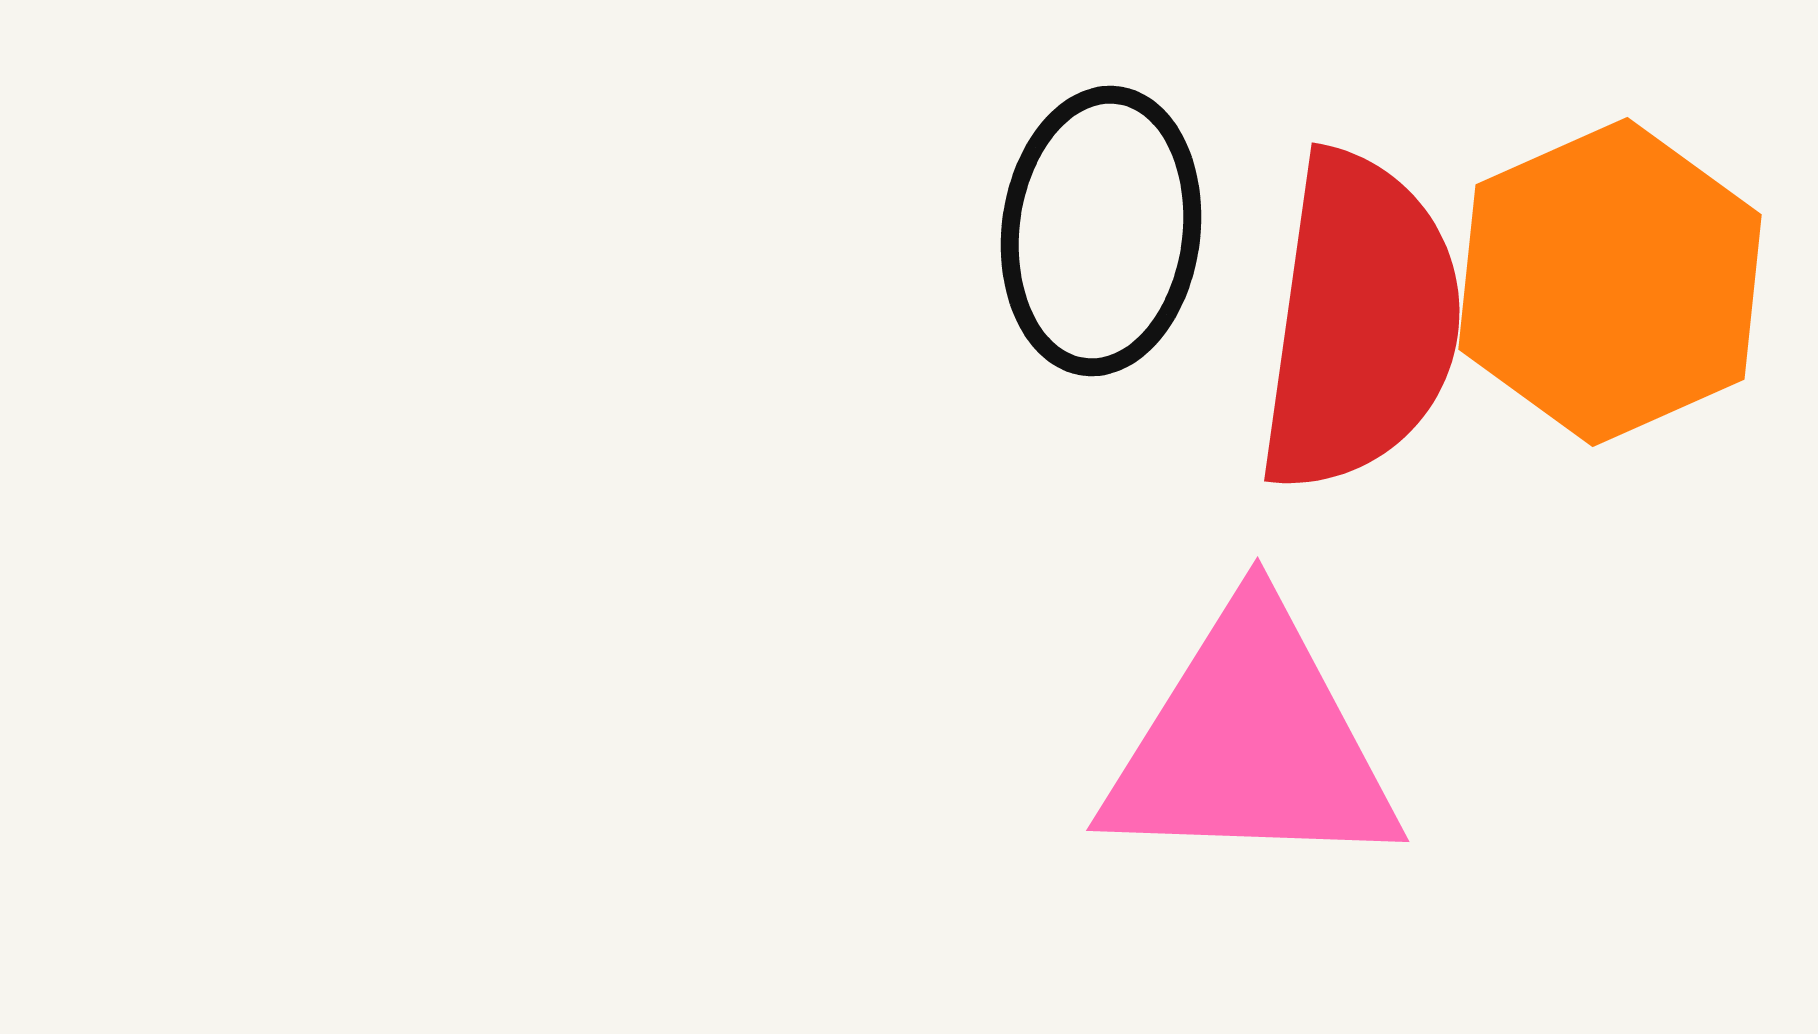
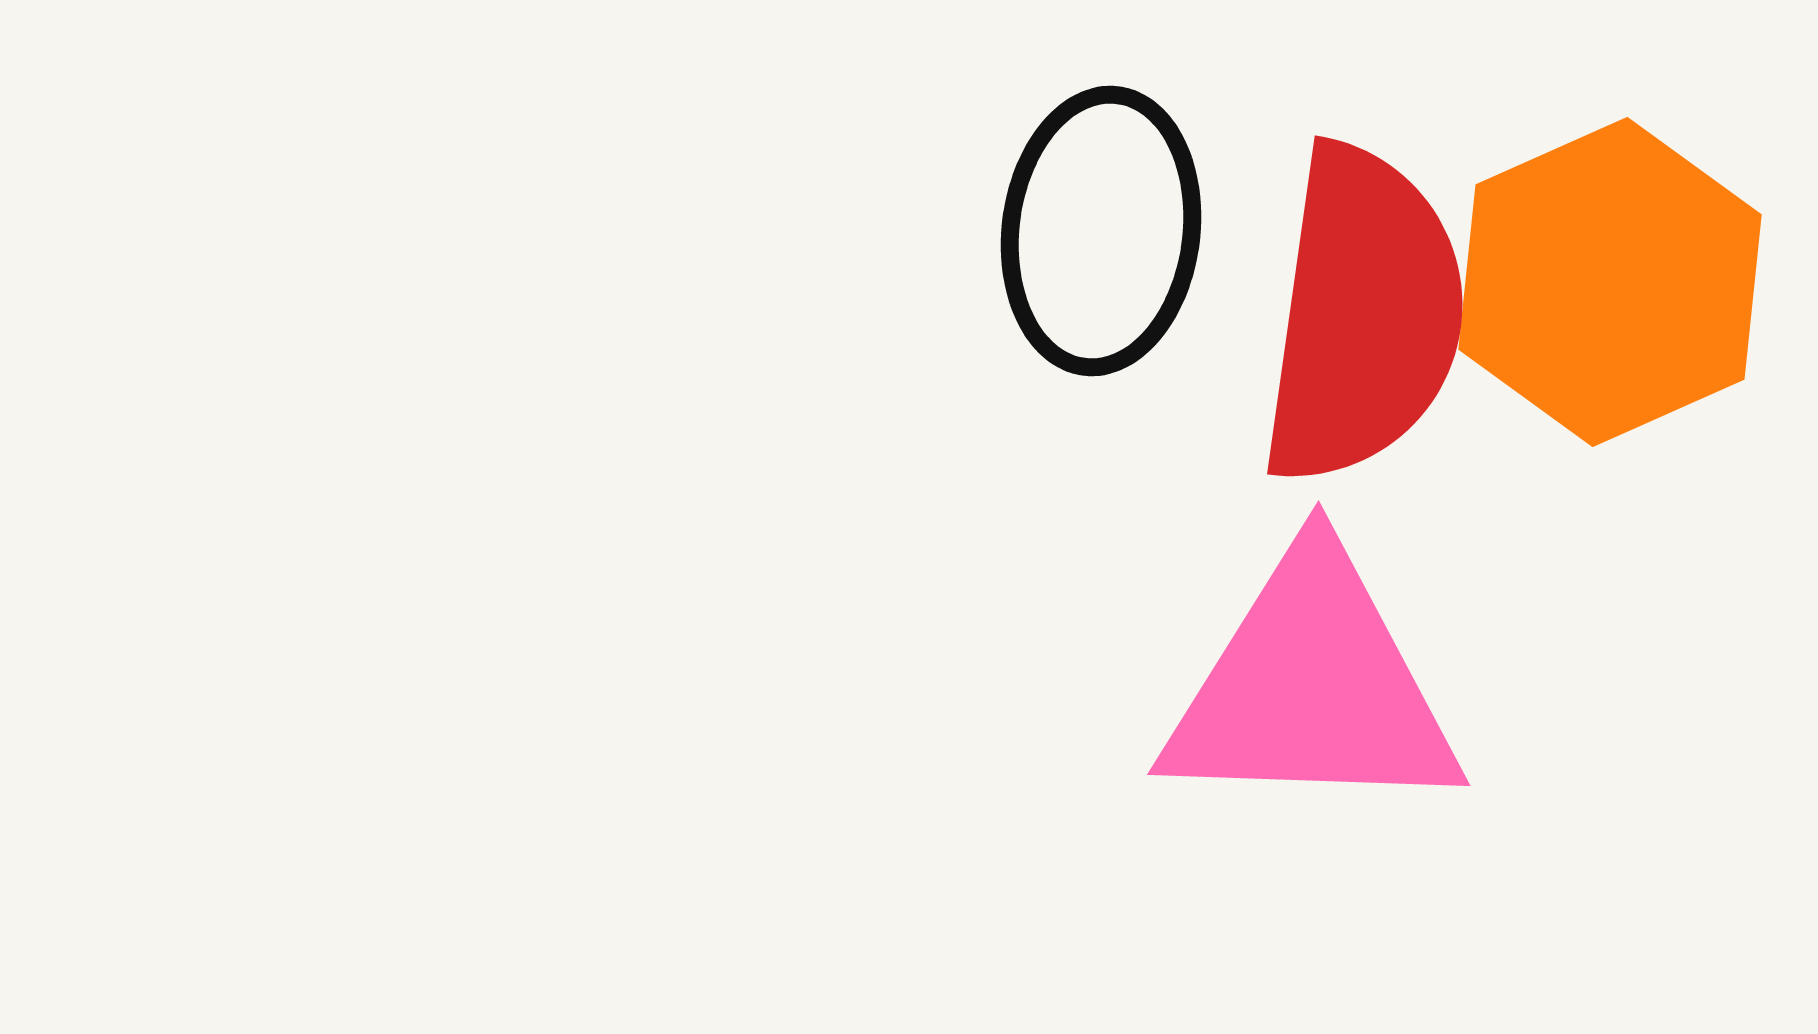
red semicircle: moved 3 px right, 7 px up
pink triangle: moved 61 px right, 56 px up
